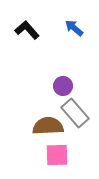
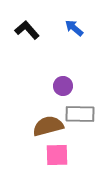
gray rectangle: moved 5 px right, 1 px down; rotated 48 degrees counterclockwise
brown semicircle: rotated 12 degrees counterclockwise
